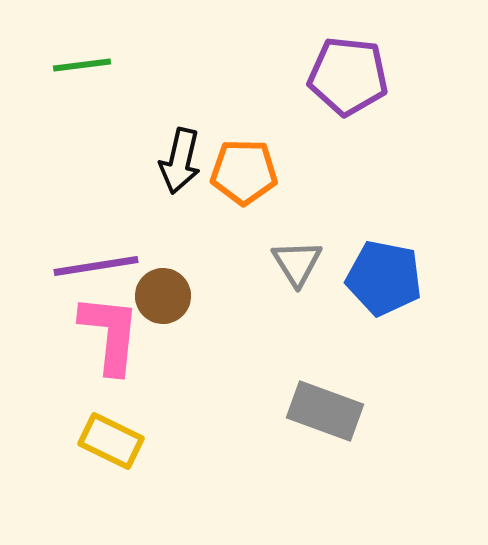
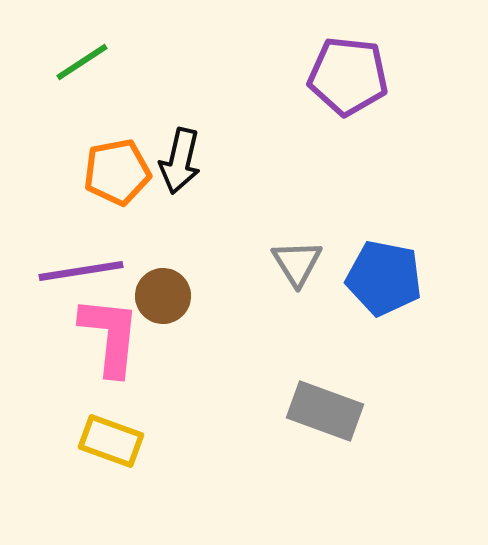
green line: moved 3 px up; rotated 26 degrees counterclockwise
orange pentagon: moved 127 px left; rotated 12 degrees counterclockwise
purple line: moved 15 px left, 5 px down
pink L-shape: moved 2 px down
yellow rectangle: rotated 6 degrees counterclockwise
